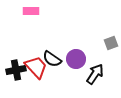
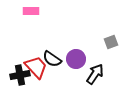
gray square: moved 1 px up
black cross: moved 4 px right, 5 px down
